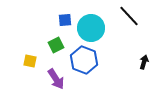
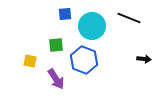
black line: moved 2 px down; rotated 25 degrees counterclockwise
blue square: moved 6 px up
cyan circle: moved 1 px right, 2 px up
green square: rotated 21 degrees clockwise
black arrow: moved 3 px up; rotated 80 degrees clockwise
